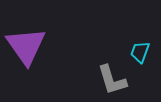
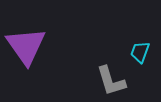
gray L-shape: moved 1 px left, 1 px down
